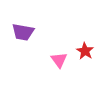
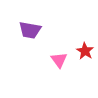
purple trapezoid: moved 7 px right, 2 px up
